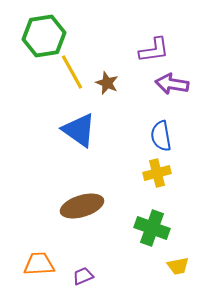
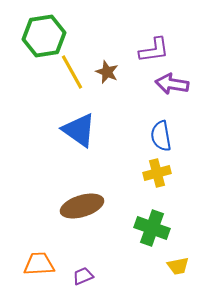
brown star: moved 11 px up
